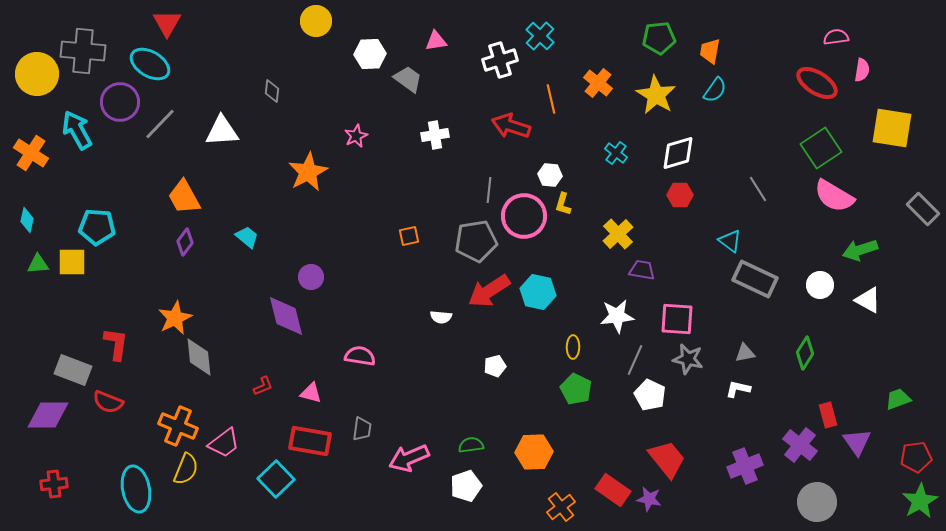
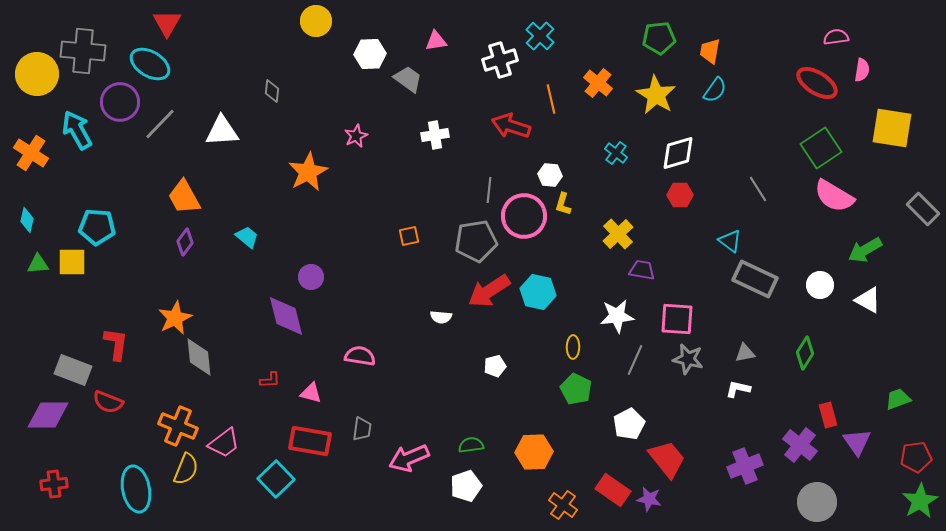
green arrow at (860, 250): moved 5 px right; rotated 12 degrees counterclockwise
red L-shape at (263, 386): moved 7 px right, 6 px up; rotated 20 degrees clockwise
white pentagon at (650, 395): moved 21 px left, 29 px down; rotated 20 degrees clockwise
orange cross at (561, 507): moved 2 px right, 2 px up; rotated 16 degrees counterclockwise
